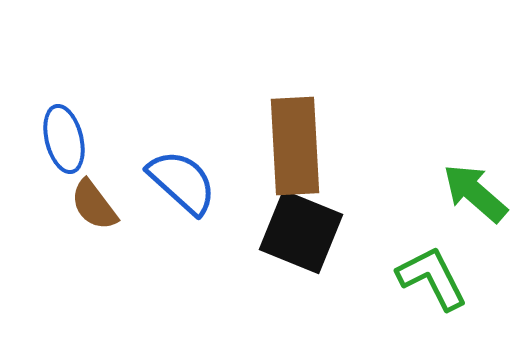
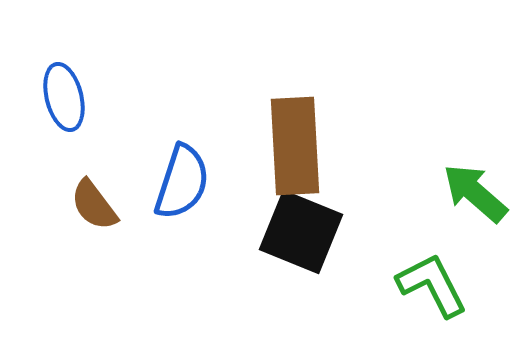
blue ellipse: moved 42 px up
blue semicircle: rotated 66 degrees clockwise
green L-shape: moved 7 px down
